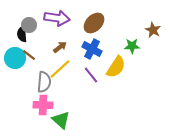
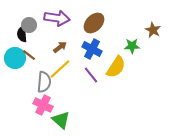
pink cross: rotated 24 degrees clockwise
